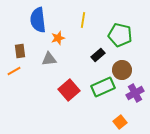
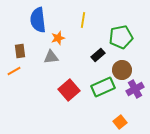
green pentagon: moved 1 px right, 2 px down; rotated 25 degrees counterclockwise
gray triangle: moved 2 px right, 2 px up
purple cross: moved 4 px up
